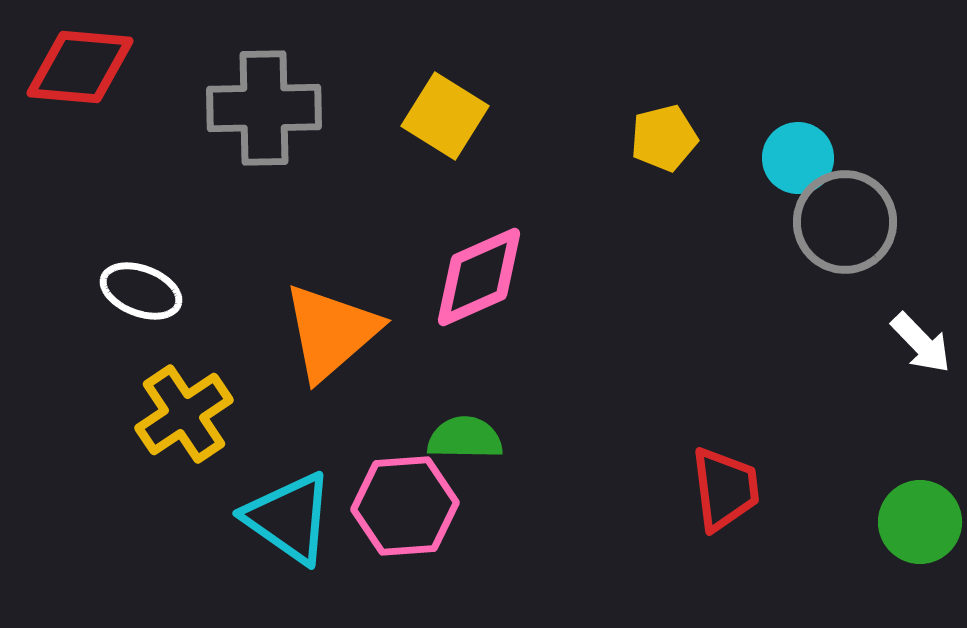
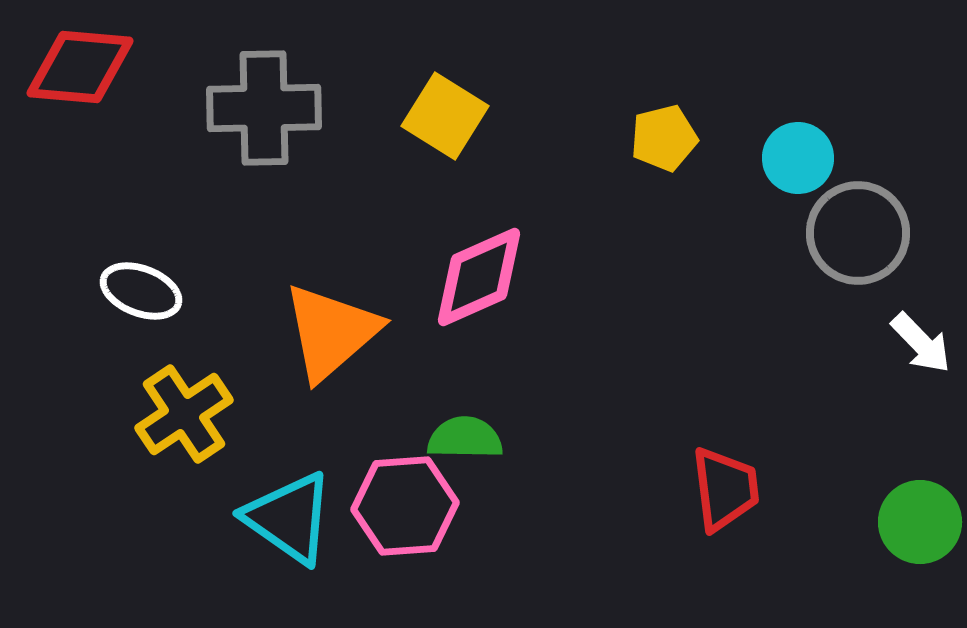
gray circle: moved 13 px right, 11 px down
